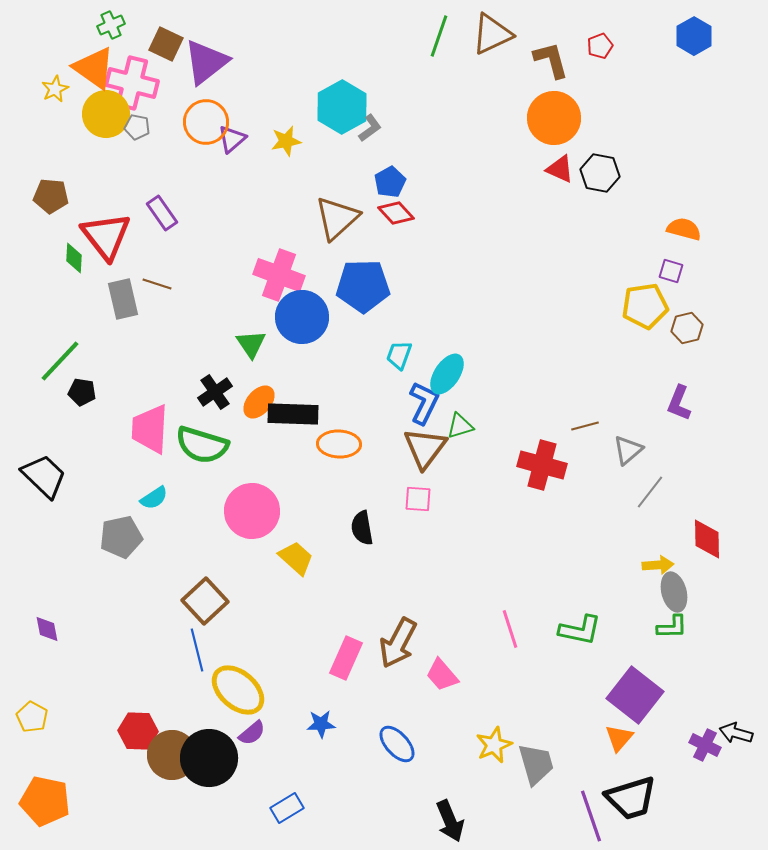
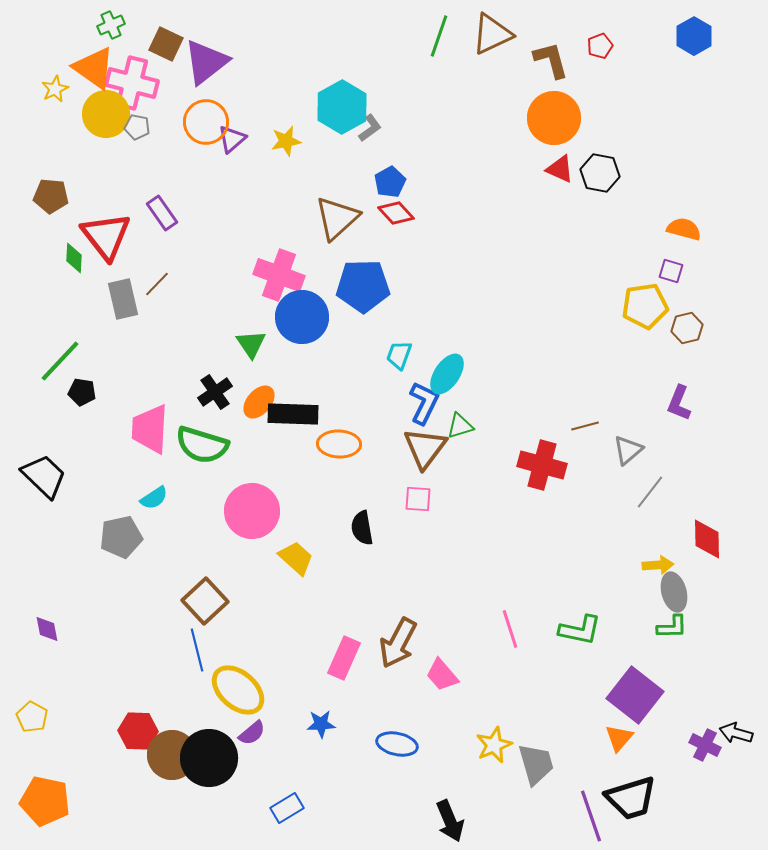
brown line at (157, 284): rotated 64 degrees counterclockwise
pink rectangle at (346, 658): moved 2 px left
blue ellipse at (397, 744): rotated 36 degrees counterclockwise
